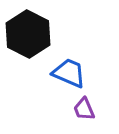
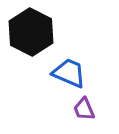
black hexagon: moved 3 px right, 2 px up
